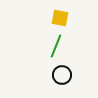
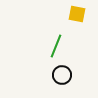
yellow square: moved 17 px right, 4 px up
